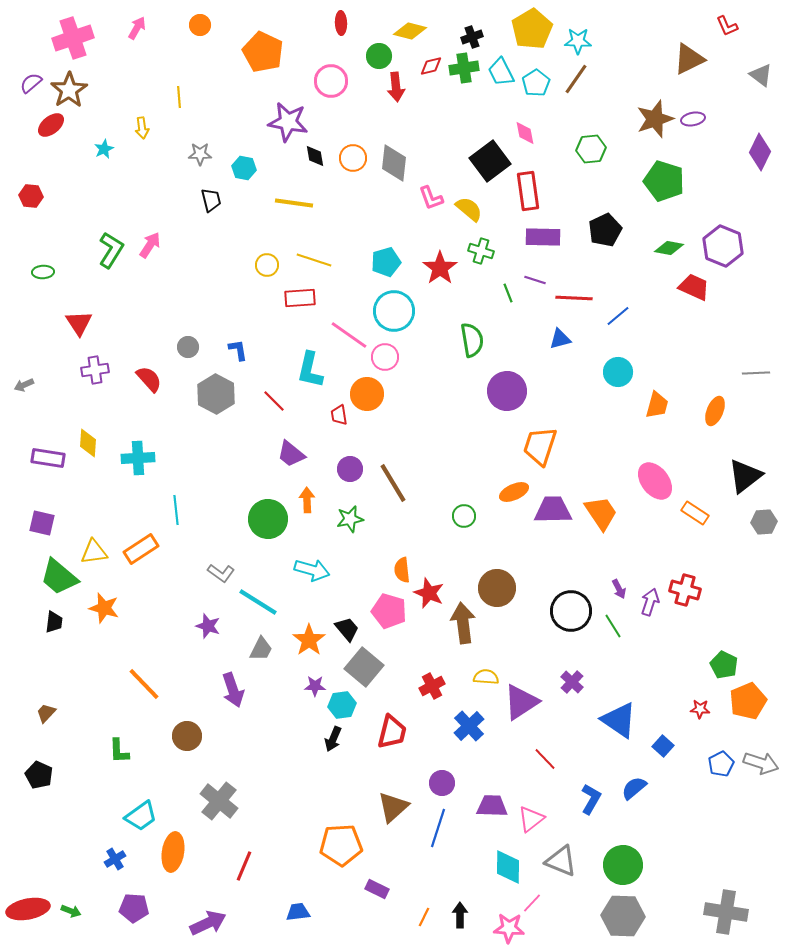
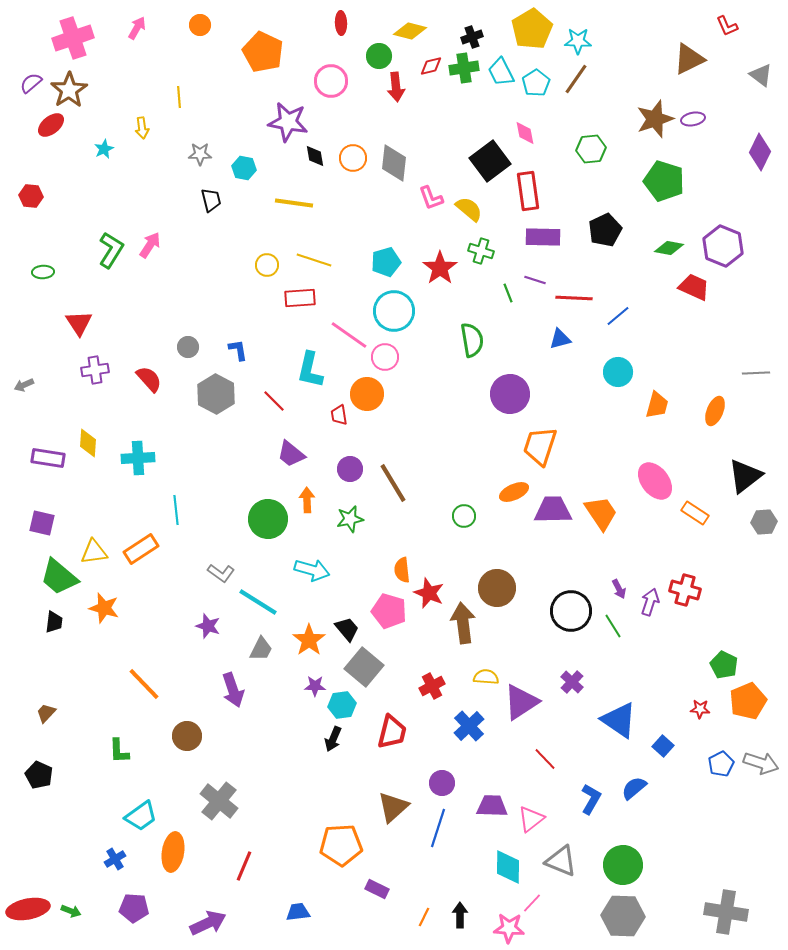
purple circle at (507, 391): moved 3 px right, 3 px down
